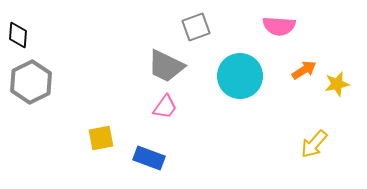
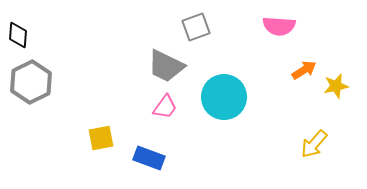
cyan circle: moved 16 px left, 21 px down
yellow star: moved 1 px left, 2 px down
